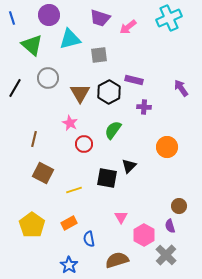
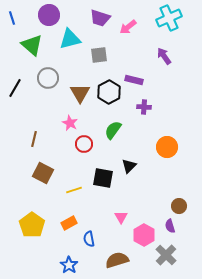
purple arrow: moved 17 px left, 32 px up
black square: moved 4 px left
